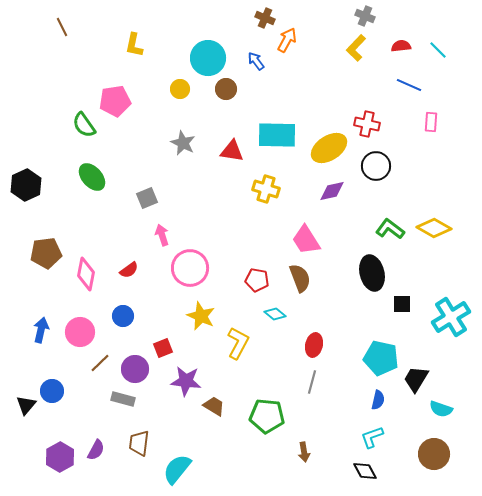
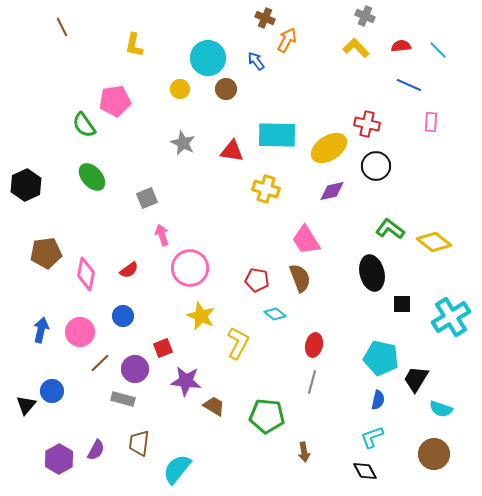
yellow L-shape at (356, 48): rotated 92 degrees clockwise
yellow diamond at (434, 228): moved 14 px down; rotated 8 degrees clockwise
purple hexagon at (60, 457): moved 1 px left, 2 px down
